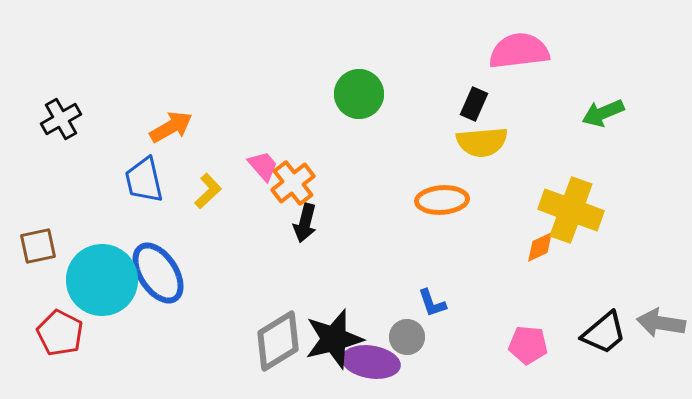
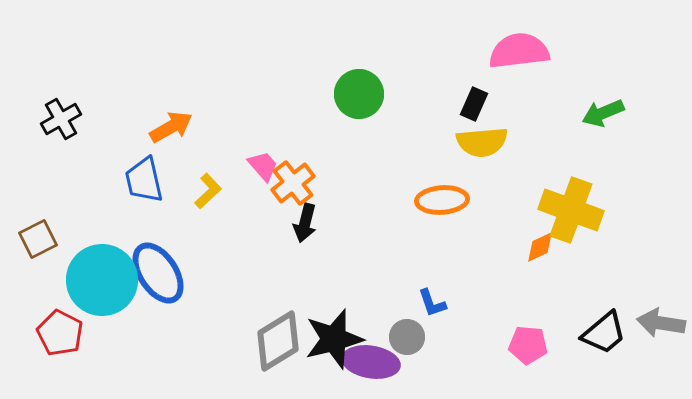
brown square: moved 7 px up; rotated 15 degrees counterclockwise
